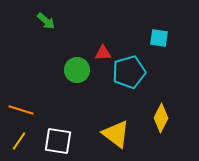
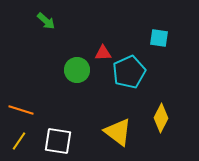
cyan pentagon: rotated 8 degrees counterclockwise
yellow triangle: moved 2 px right, 2 px up
